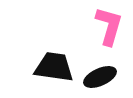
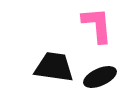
pink L-shape: moved 12 px left, 1 px up; rotated 21 degrees counterclockwise
